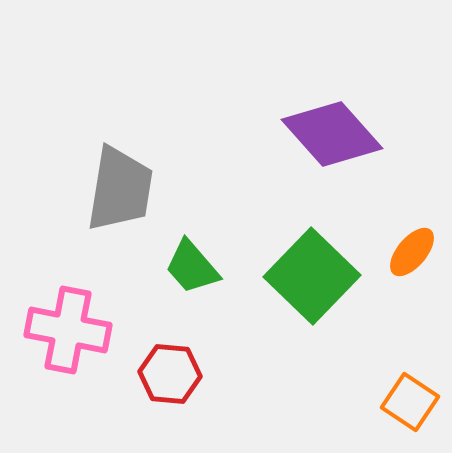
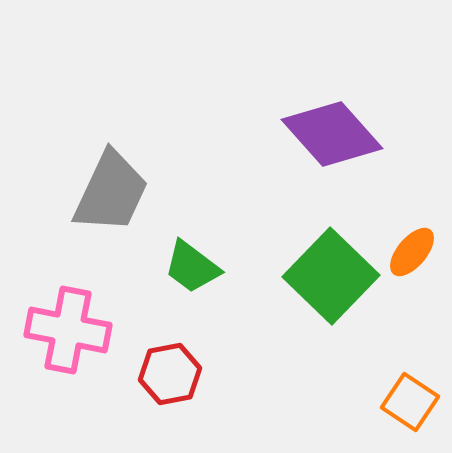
gray trapezoid: moved 9 px left, 3 px down; rotated 16 degrees clockwise
green trapezoid: rotated 12 degrees counterclockwise
green square: moved 19 px right
red hexagon: rotated 16 degrees counterclockwise
